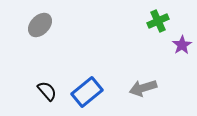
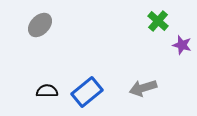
green cross: rotated 25 degrees counterclockwise
purple star: rotated 24 degrees counterclockwise
black semicircle: rotated 50 degrees counterclockwise
